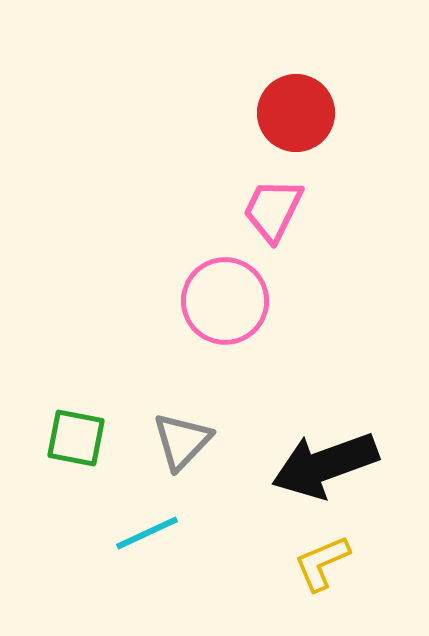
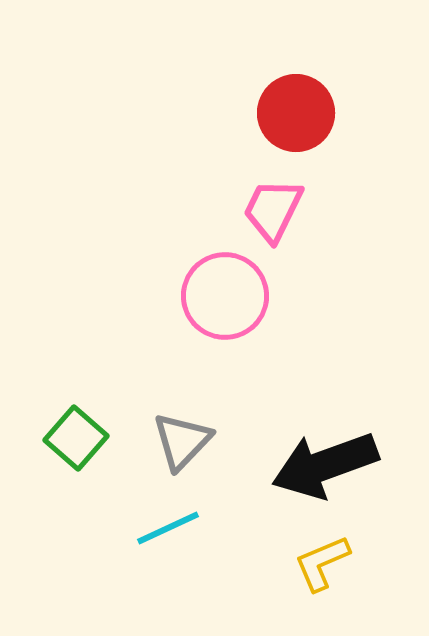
pink circle: moved 5 px up
green square: rotated 30 degrees clockwise
cyan line: moved 21 px right, 5 px up
